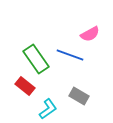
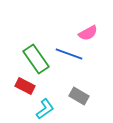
pink semicircle: moved 2 px left, 1 px up
blue line: moved 1 px left, 1 px up
red rectangle: rotated 12 degrees counterclockwise
cyan L-shape: moved 3 px left
